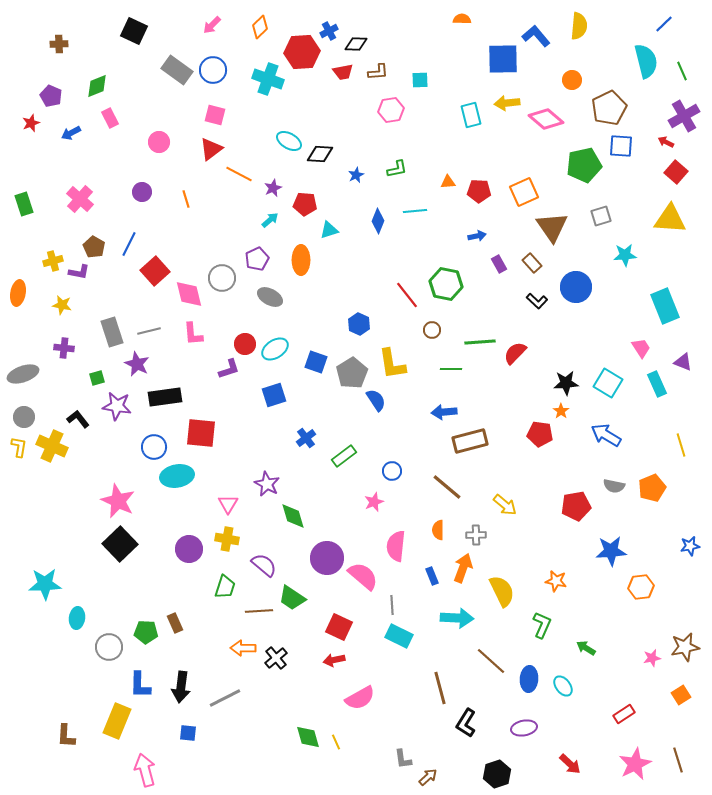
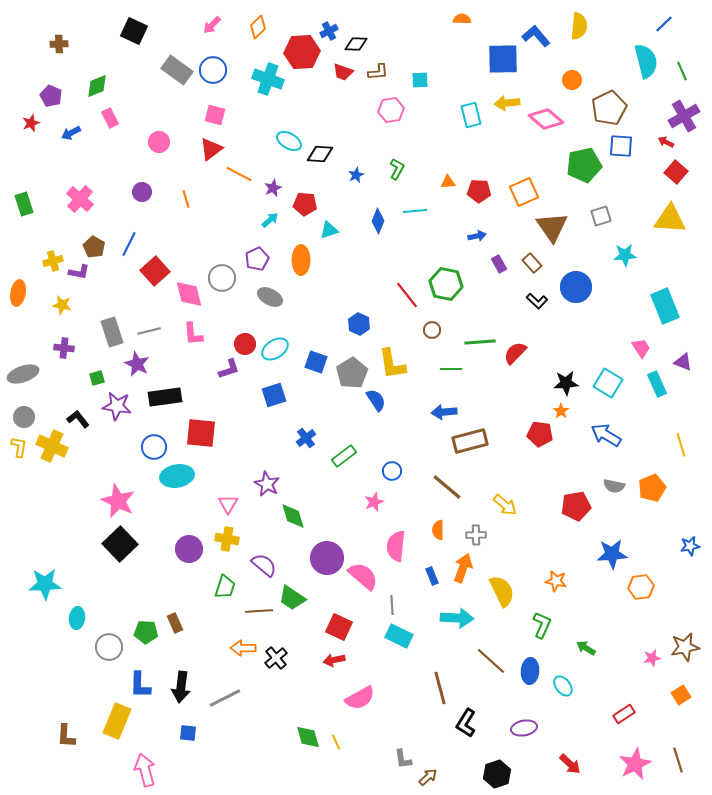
orange diamond at (260, 27): moved 2 px left
red trapezoid at (343, 72): rotated 30 degrees clockwise
green L-shape at (397, 169): rotated 50 degrees counterclockwise
blue star at (611, 551): moved 1 px right, 3 px down
blue ellipse at (529, 679): moved 1 px right, 8 px up
